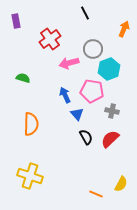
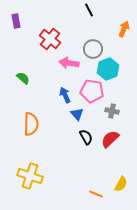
black line: moved 4 px right, 3 px up
red cross: rotated 15 degrees counterclockwise
pink arrow: rotated 24 degrees clockwise
cyan hexagon: moved 1 px left
green semicircle: rotated 24 degrees clockwise
